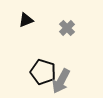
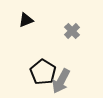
gray cross: moved 5 px right, 3 px down
black pentagon: rotated 15 degrees clockwise
